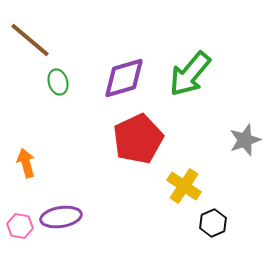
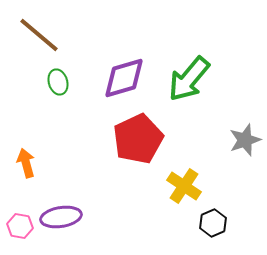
brown line: moved 9 px right, 5 px up
green arrow: moved 1 px left, 5 px down
